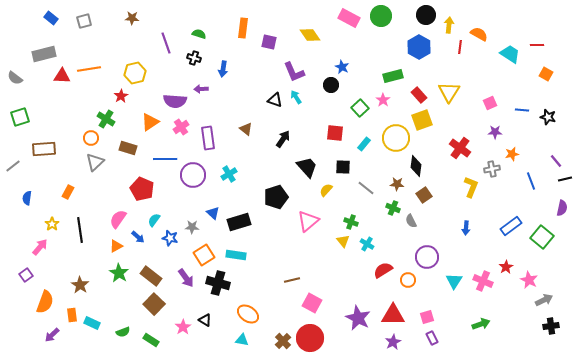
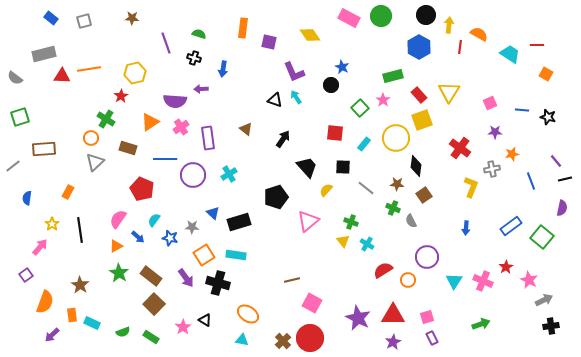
green rectangle at (151, 340): moved 3 px up
